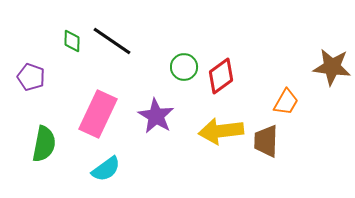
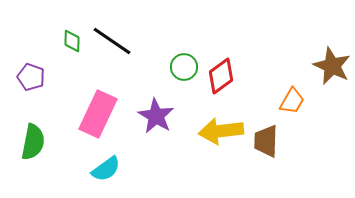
brown star: moved 1 px up; rotated 18 degrees clockwise
orange trapezoid: moved 6 px right, 1 px up
green semicircle: moved 11 px left, 2 px up
